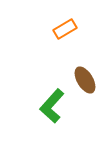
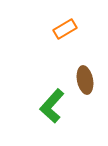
brown ellipse: rotated 20 degrees clockwise
